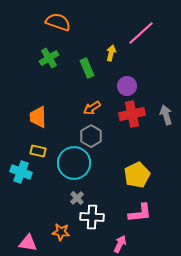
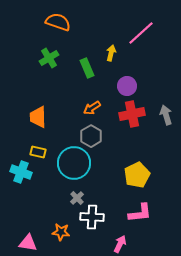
yellow rectangle: moved 1 px down
